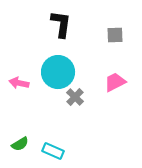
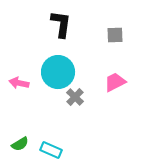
cyan rectangle: moved 2 px left, 1 px up
